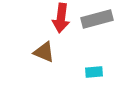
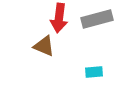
red arrow: moved 2 px left
brown triangle: moved 6 px up
